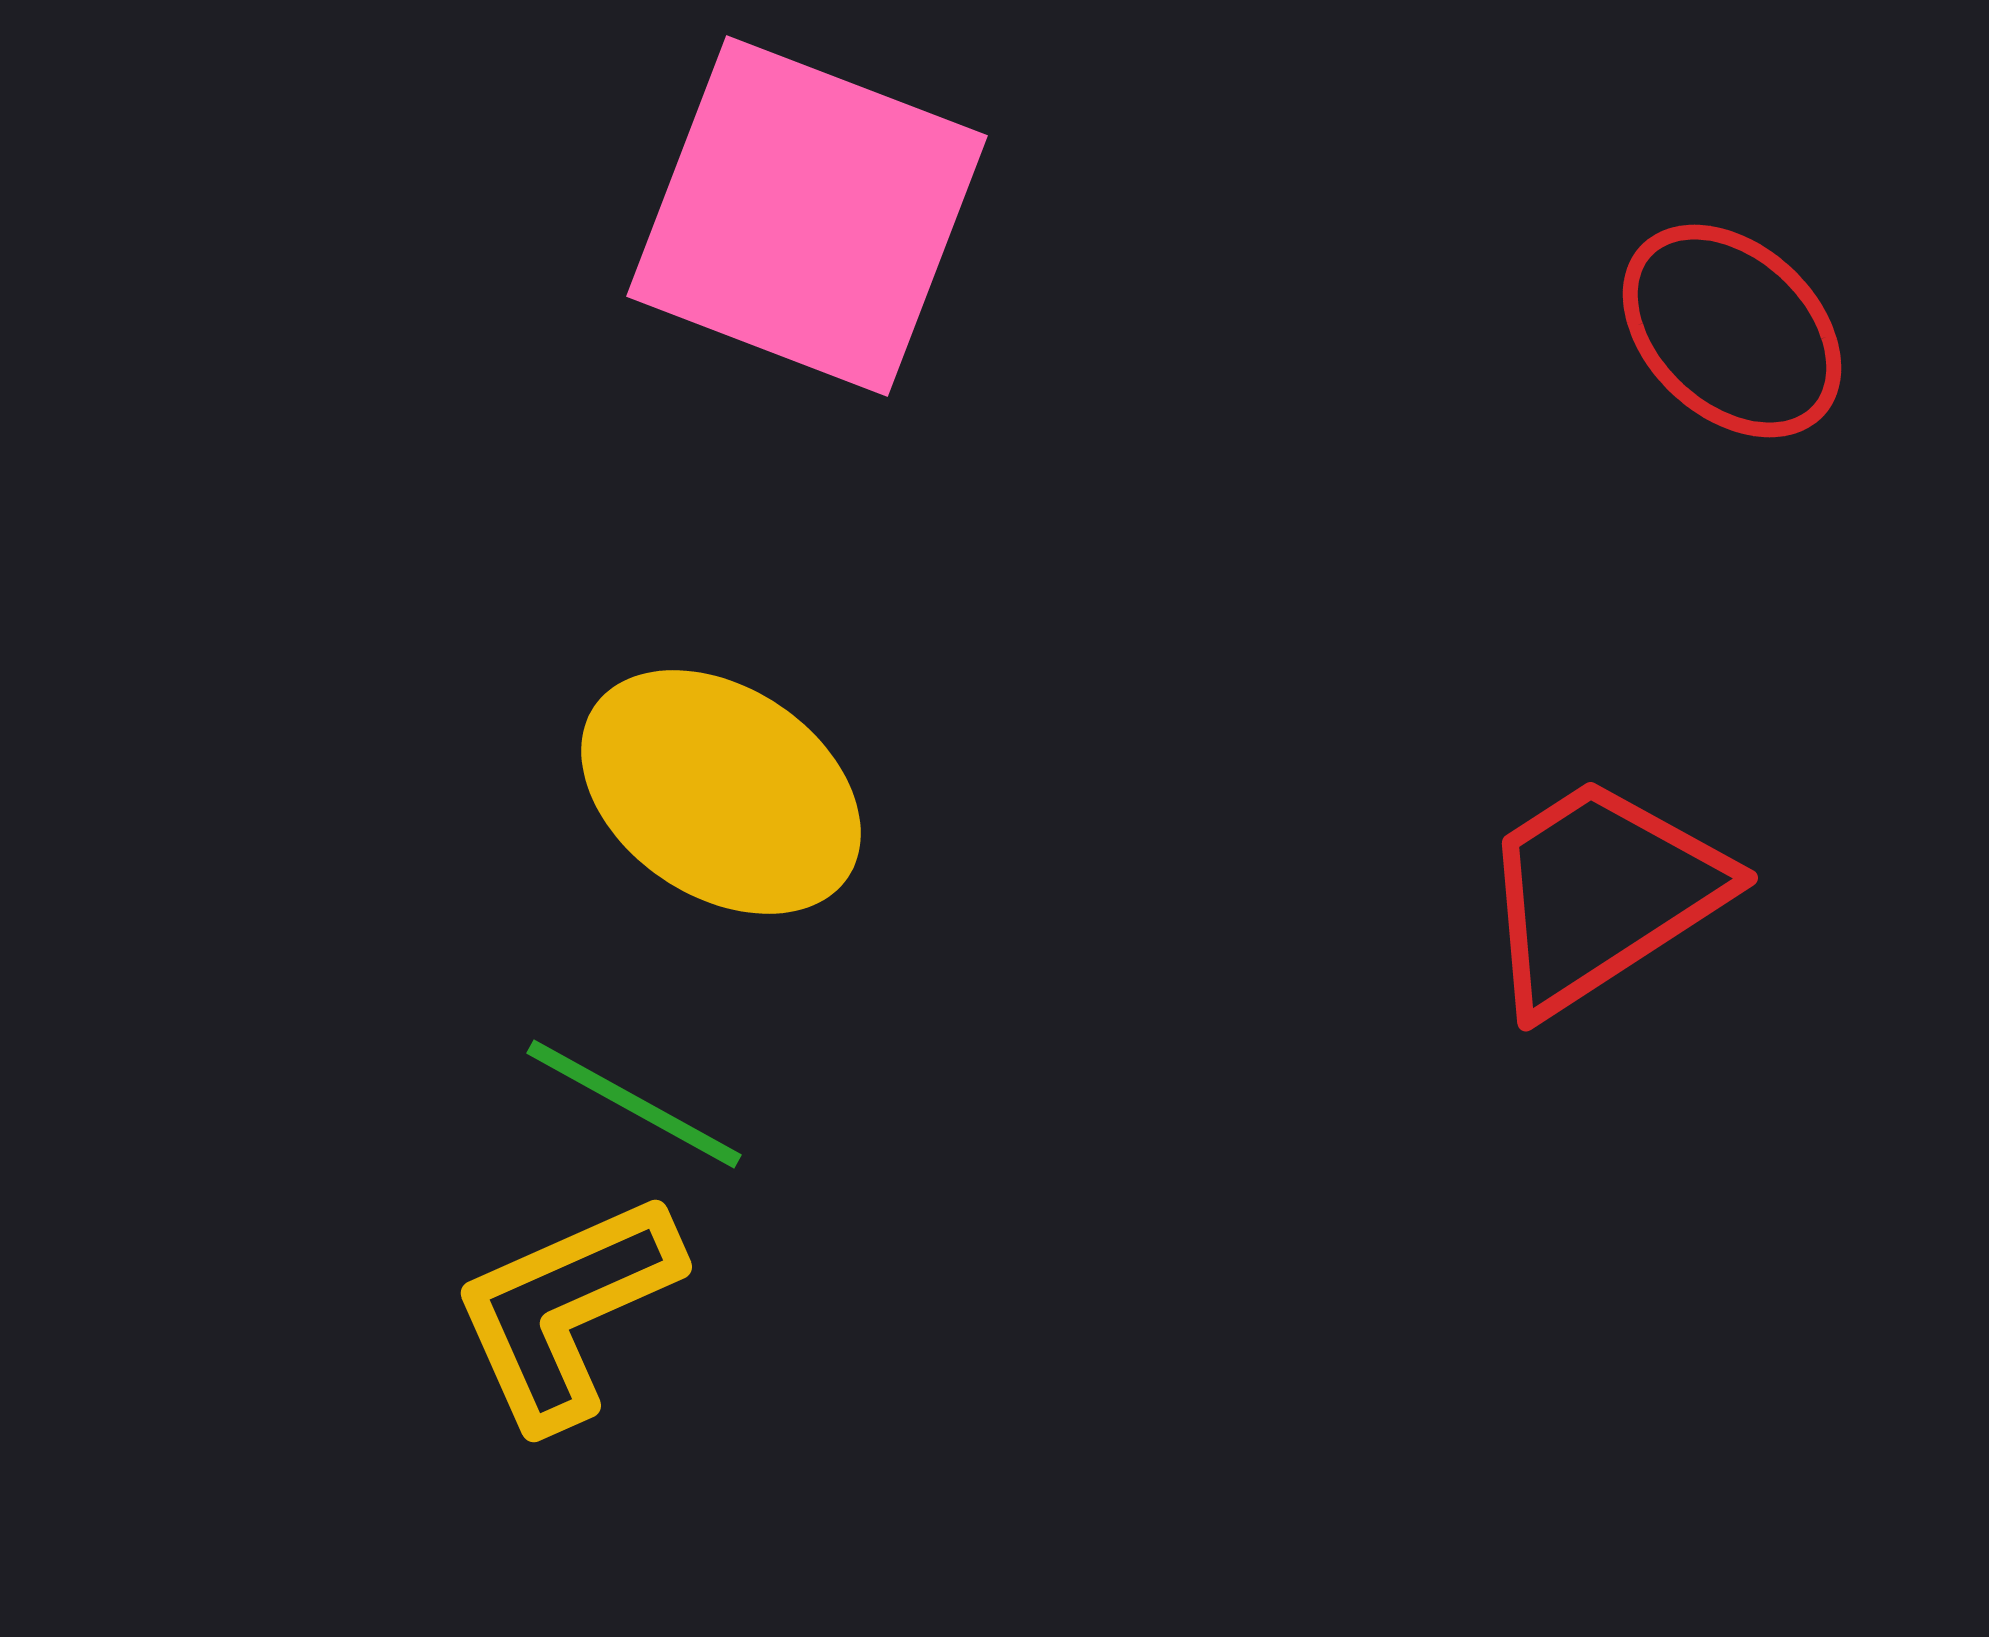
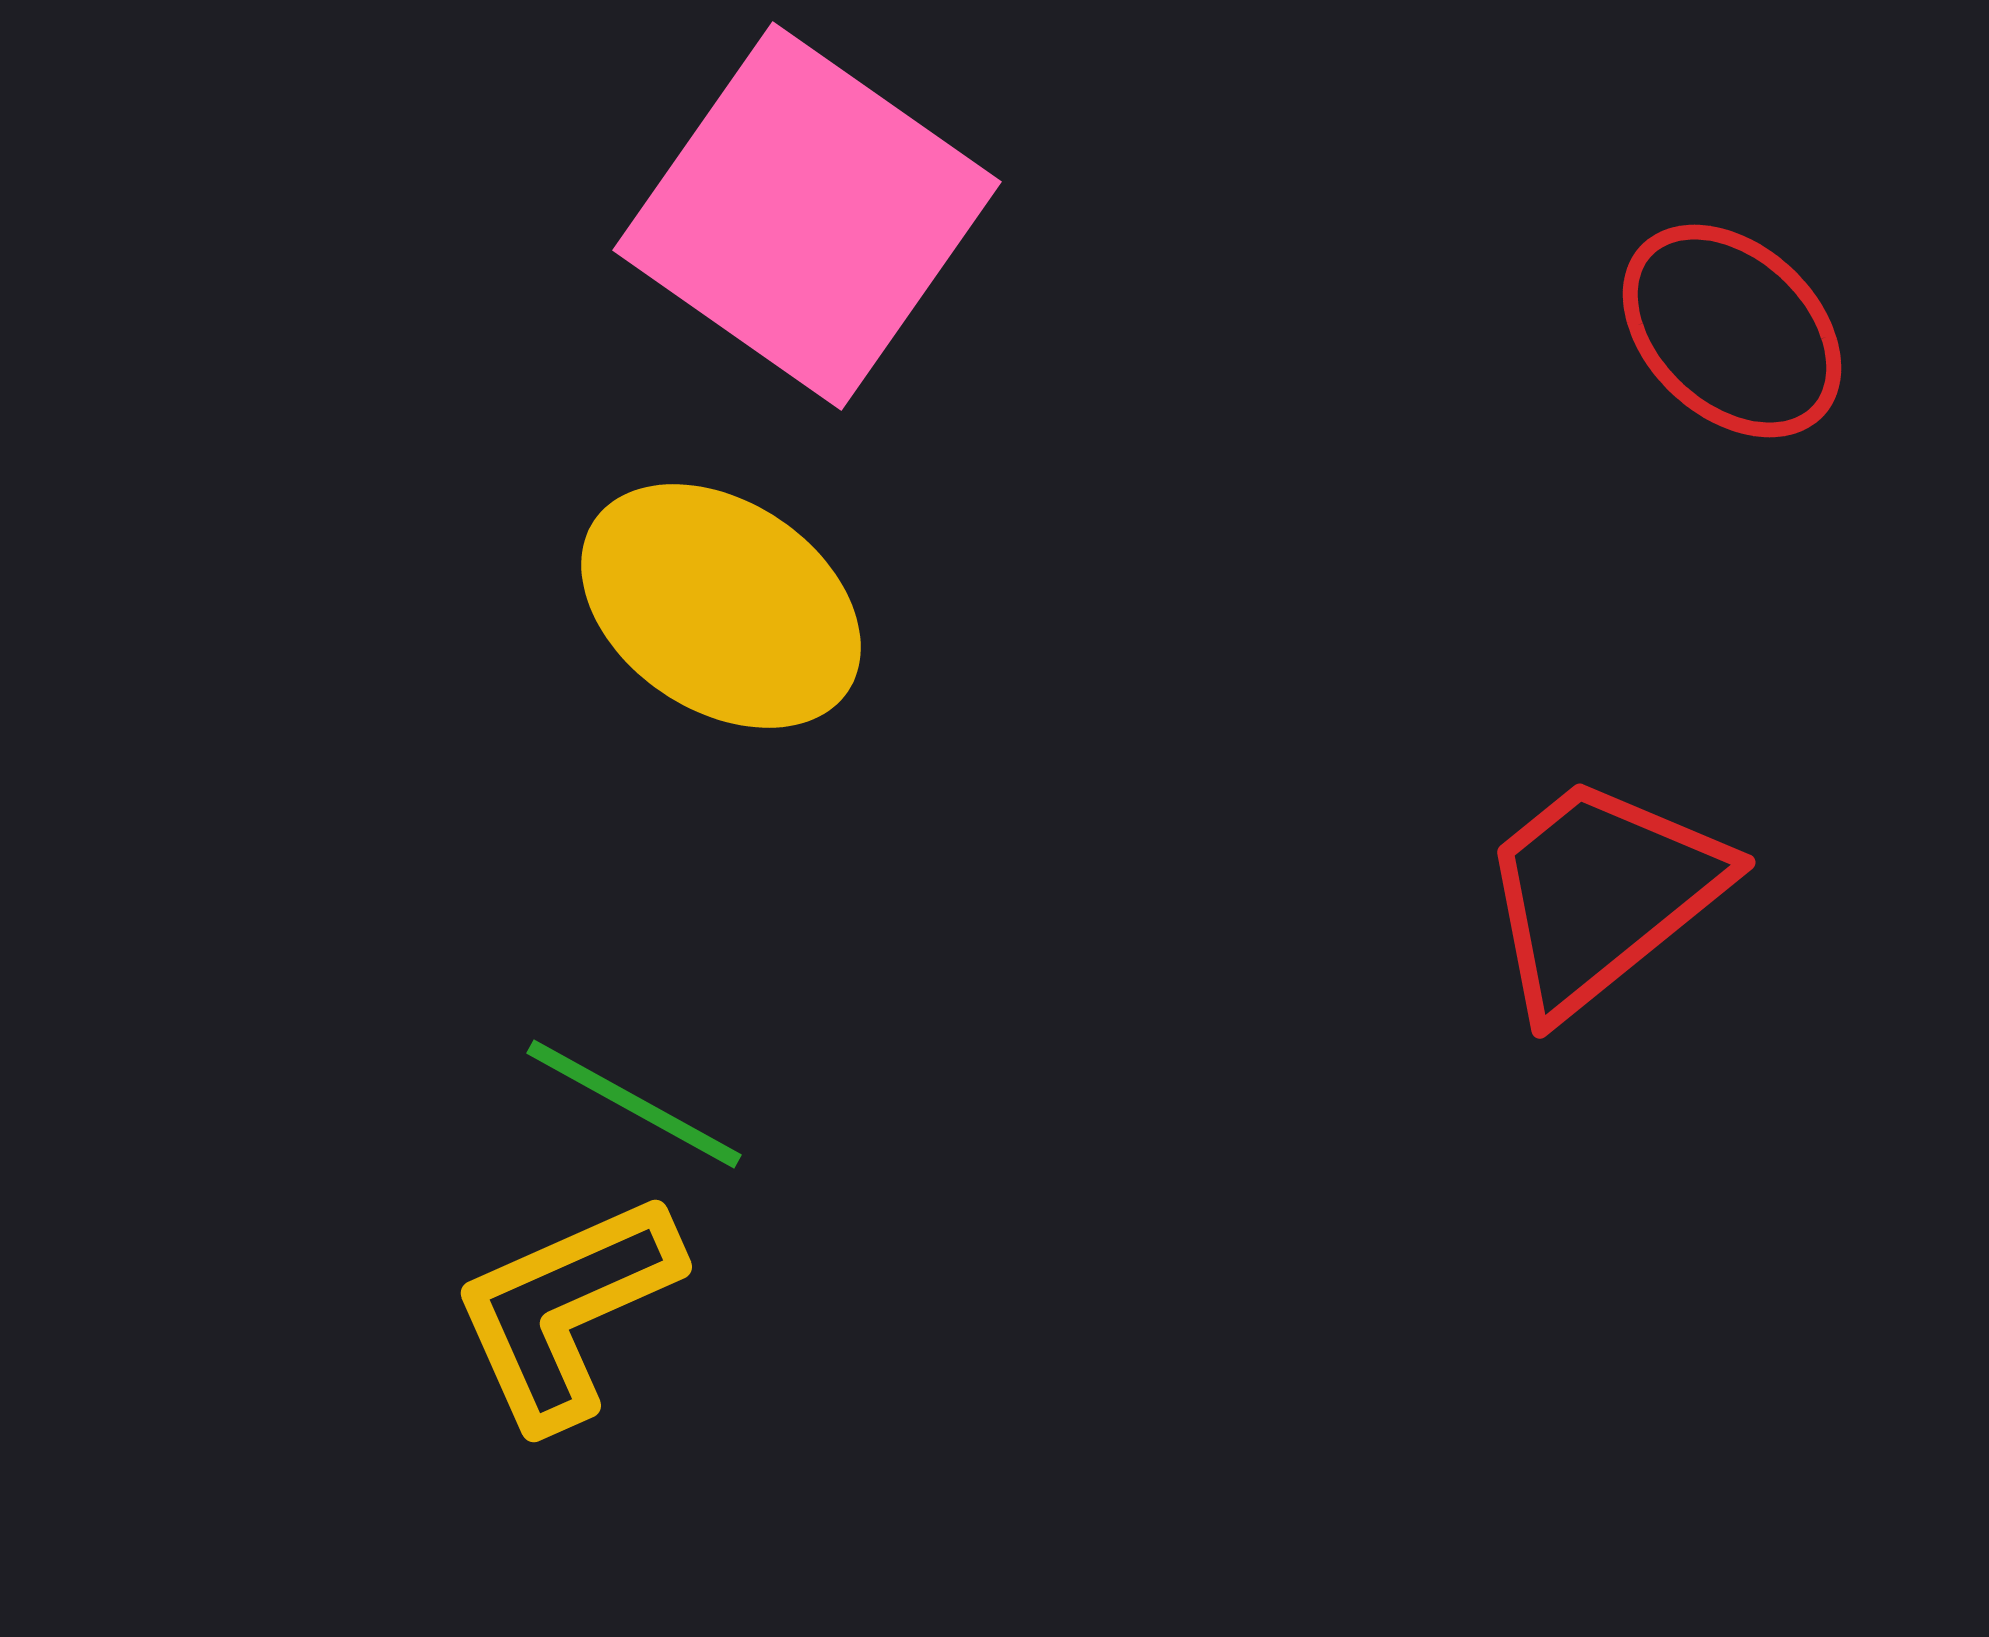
pink square: rotated 14 degrees clockwise
yellow ellipse: moved 186 px up
red trapezoid: rotated 6 degrees counterclockwise
